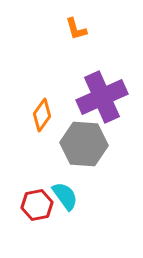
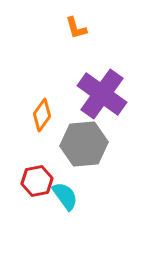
orange L-shape: moved 1 px up
purple cross: moved 3 px up; rotated 30 degrees counterclockwise
gray hexagon: rotated 9 degrees counterclockwise
red hexagon: moved 24 px up
